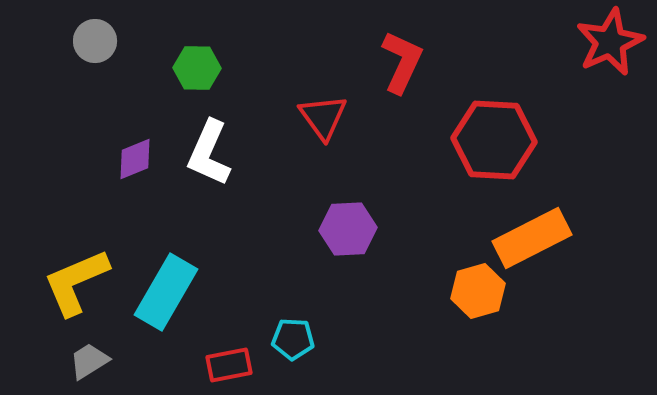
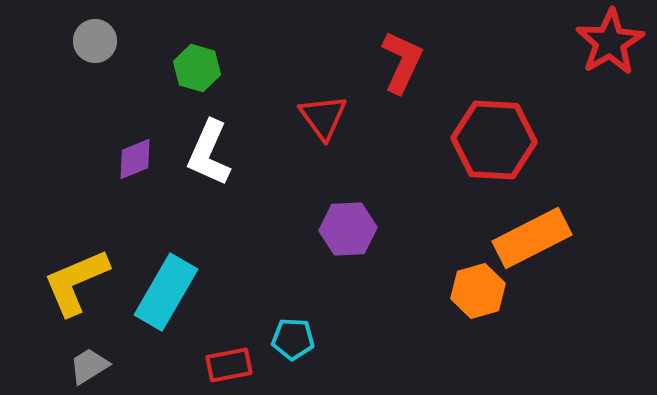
red star: rotated 6 degrees counterclockwise
green hexagon: rotated 15 degrees clockwise
gray trapezoid: moved 5 px down
